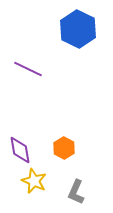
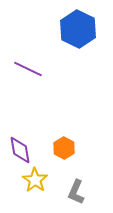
yellow star: moved 1 px right, 1 px up; rotated 10 degrees clockwise
